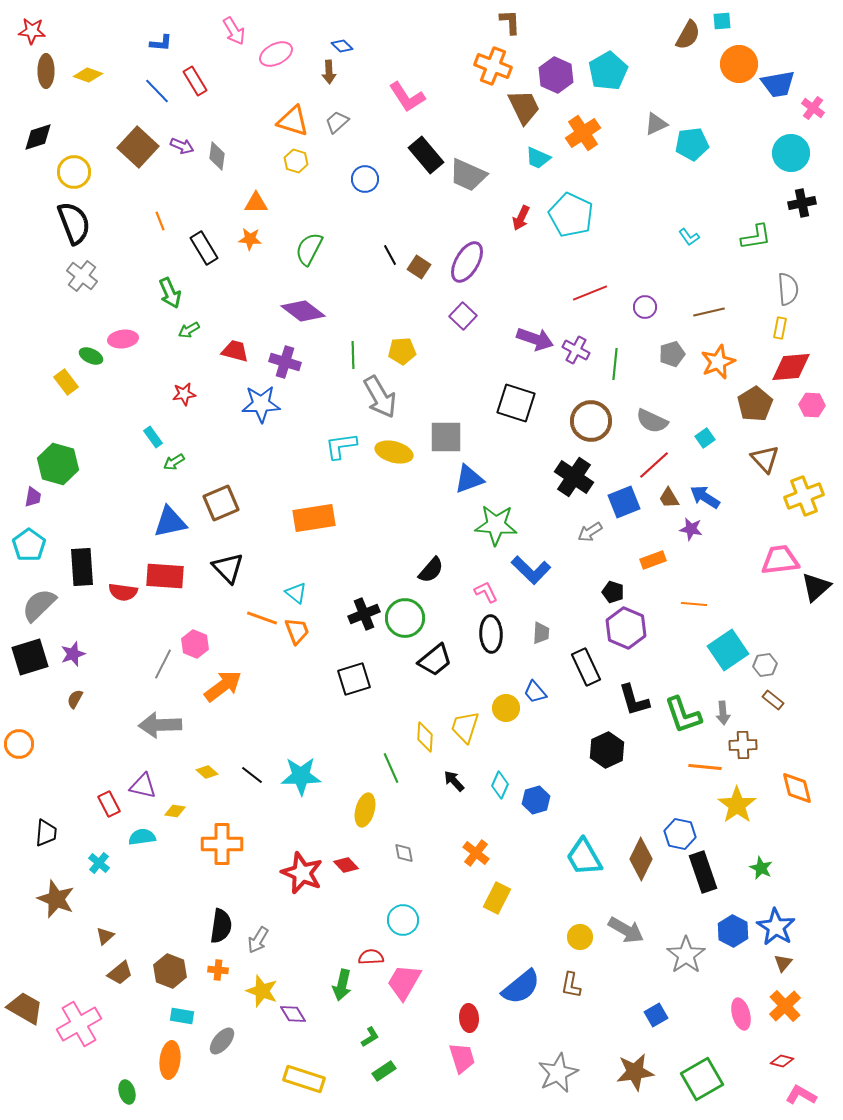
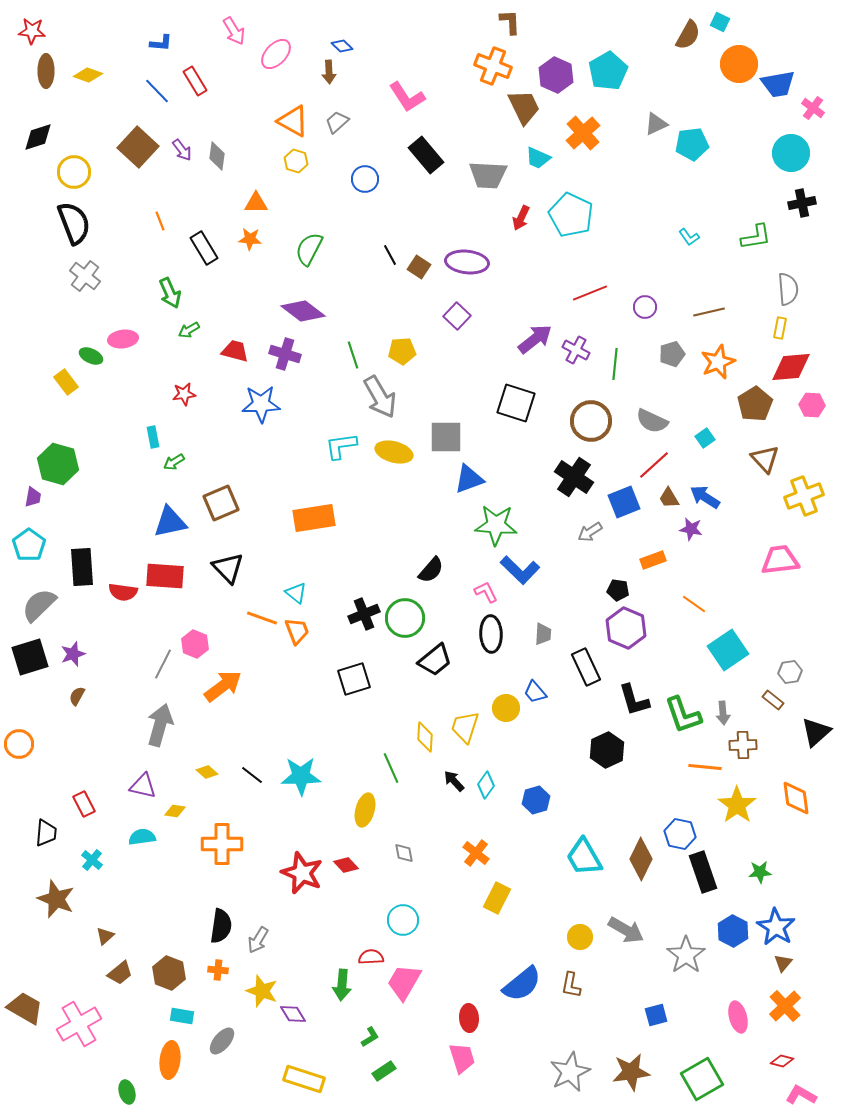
cyan square at (722, 21): moved 2 px left, 1 px down; rotated 30 degrees clockwise
pink ellipse at (276, 54): rotated 20 degrees counterclockwise
orange triangle at (293, 121): rotated 12 degrees clockwise
orange cross at (583, 133): rotated 8 degrees counterclockwise
purple arrow at (182, 146): moved 4 px down; rotated 30 degrees clockwise
gray trapezoid at (468, 175): moved 20 px right; rotated 21 degrees counterclockwise
purple ellipse at (467, 262): rotated 66 degrees clockwise
gray cross at (82, 276): moved 3 px right
purple square at (463, 316): moved 6 px left
purple arrow at (535, 339): rotated 57 degrees counterclockwise
green line at (353, 355): rotated 16 degrees counterclockwise
purple cross at (285, 362): moved 8 px up
cyan rectangle at (153, 437): rotated 25 degrees clockwise
blue L-shape at (531, 570): moved 11 px left
black triangle at (816, 587): moved 145 px down
black pentagon at (613, 592): moved 5 px right, 2 px up; rotated 10 degrees counterclockwise
orange line at (694, 604): rotated 30 degrees clockwise
gray trapezoid at (541, 633): moved 2 px right, 1 px down
gray hexagon at (765, 665): moved 25 px right, 7 px down
brown semicircle at (75, 699): moved 2 px right, 3 px up
gray arrow at (160, 725): rotated 108 degrees clockwise
cyan diamond at (500, 785): moved 14 px left; rotated 12 degrees clockwise
orange diamond at (797, 788): moved 1 px left, 10 px down; rotated 6 degrees clockwise
red rectangle at (109, 804): moved 25 px left
cyan cross at (99, 863): moved 7 px left, 3 px up
green star at (761, 868): moved 1 px left, 4 px down; rotated 30 degrees counterclockwise
brown hexagon at (170, 971): moved 1 px left, 2 px down
green arrow at (342, 985): rotated 8 degrees counterclockwise
blue semicircle at (521, 987): moved 1 px right, 3 px up
pink ellipse at (741, 1014): moved 3 px left, 3 px down
blue square at (656, 1015): rotated 15 degrees clockwise
brown star at (635, 1072): moved 4 px left
gray star at (558, 1073): moved 12 px right, 1 px up
